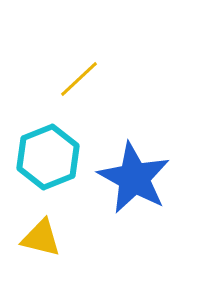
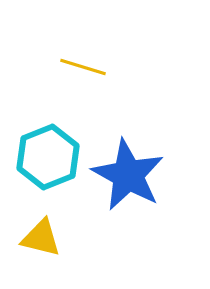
yellow line: moved 4 px right, 12 px up; rotated 60 degrees clockwise
blue star: moved 6 px left, 3 px up
